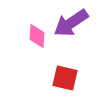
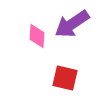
purple arrow: moved 1 px right, 1 px down
